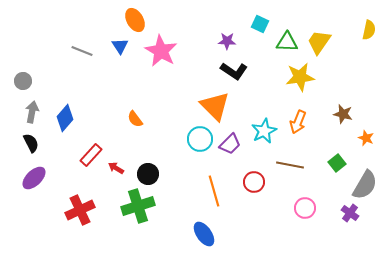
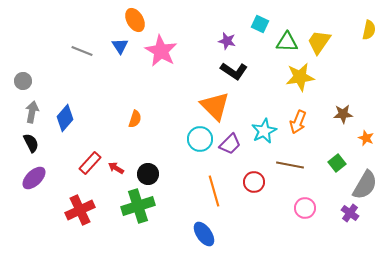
purple star: rotated 12 degrees clockwise
brown star: rotated 18 degrees counterclockwise
orange semicircle: rotated 126 degrees counterclockwise
red rectangle: moved 1 px left, 8 px down
